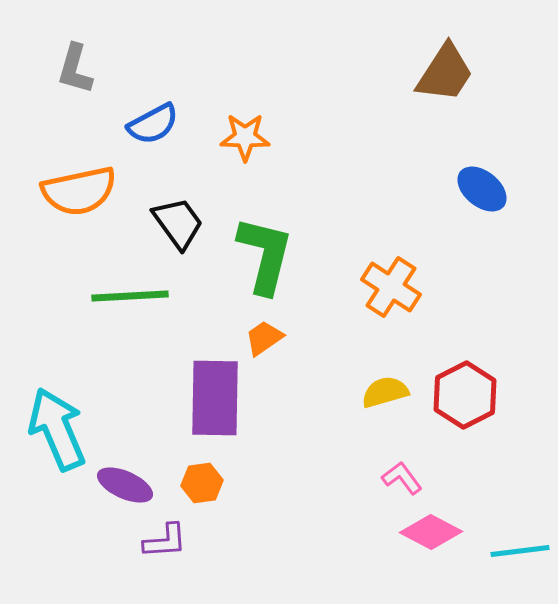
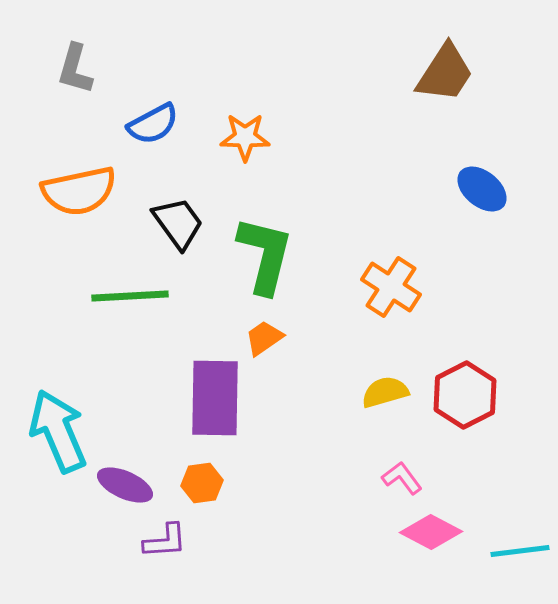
cyan arrow: moved 1 px right, 2 px down
